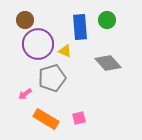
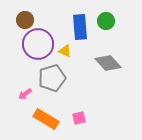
green circle: moved 1 px left, 1 px down
